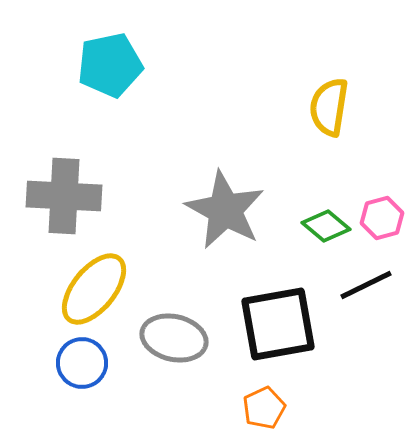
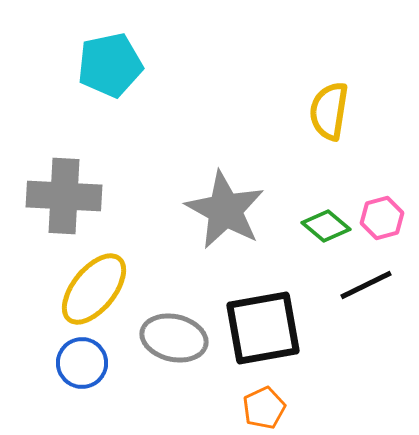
yellow semicircle: moved 4 px down
black square: moved 15 px left, 4 px down
